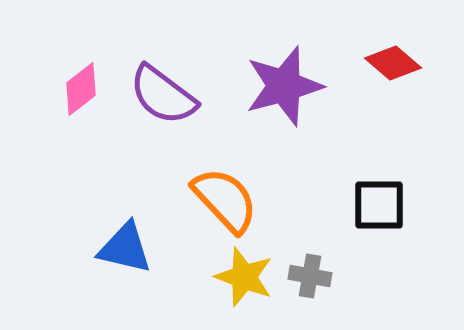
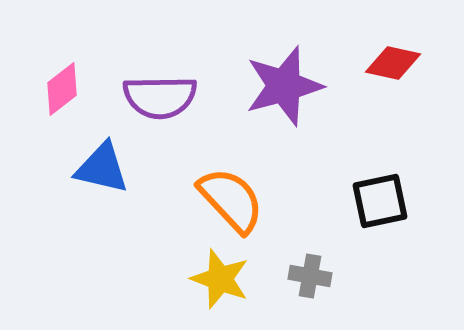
red diamond: rotated 28 degrees counterclockwise
pink diamond: moved 19 px left
purple semicircle: moved 3 px left, 2 px down; rotated 38 degrees counterclockwise
orange semicircle: moved 6 px right
black square: moved 1 px right, 4 px up; rotated 12 degrees counterclockwise
blue triangle: moved 23 px left, 80 px up
yellow star: moved 24 px left, 2 px down
